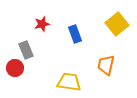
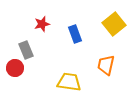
yellow square: moved 3 px left
